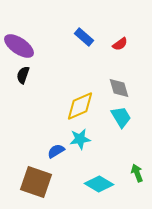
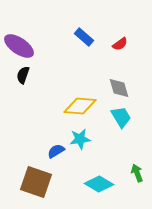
yellow diamond: rotated 28 degrees clockwise
